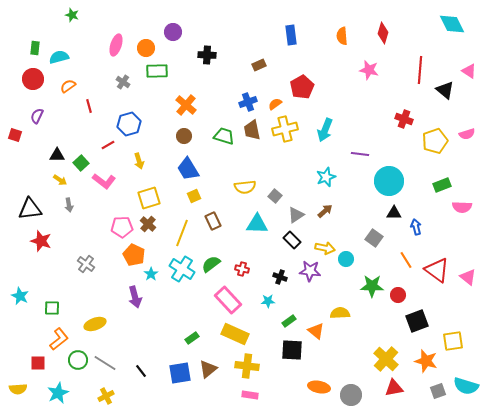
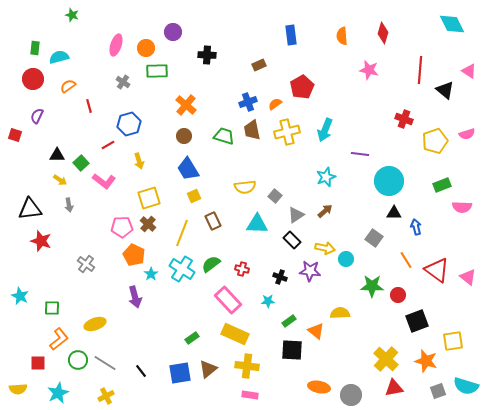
yellow cross at (285, 129): moved 2 px right, 3 px down
